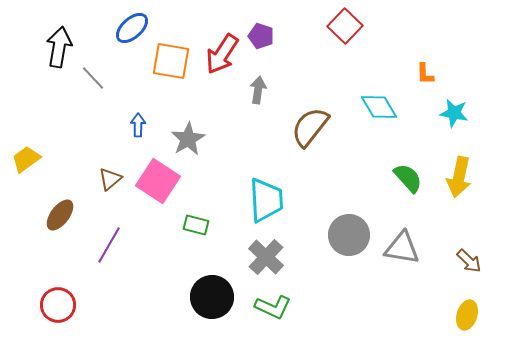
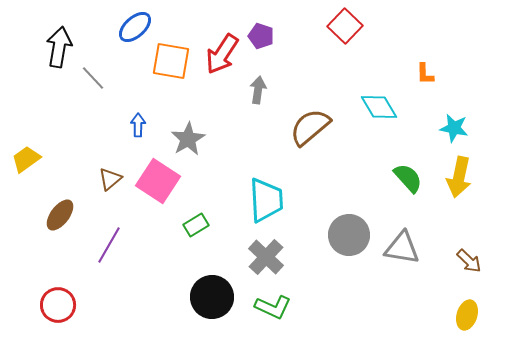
blue ellipse: moved 3 px right, 1 px up
cyan star: moved 15 px down
brown semicircle: rotated 12 degrees clockwise
green rectangle: rotated 45 degrees counterclockwise
